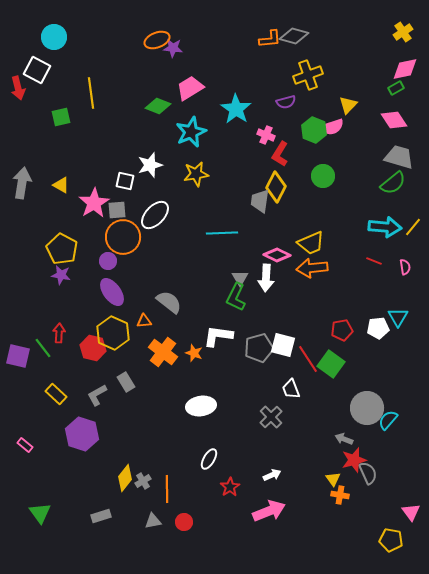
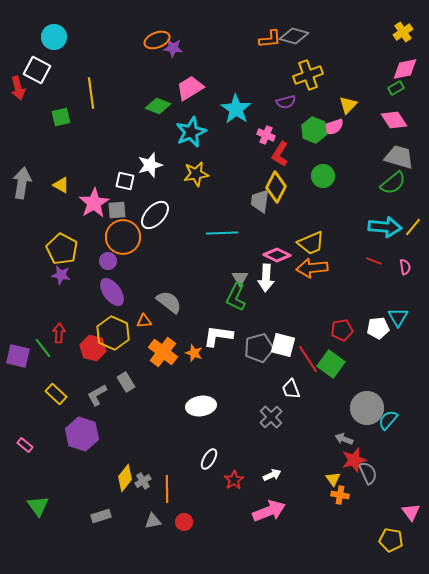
red star at (230, 487): moved 4 px right, 7 px up
green triangle at (40, 513): moved 2 px left, 7 px up
